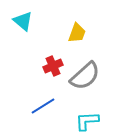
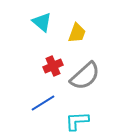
cyan triangle: moved 19 px right, 1 px down
blue line: moved 3 px up
cyan L-shape: moved 10 px left
